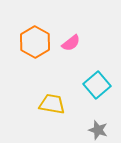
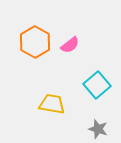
pink semicircle: moved 1 px left, 2 px down
gray star: moved 1 px up
